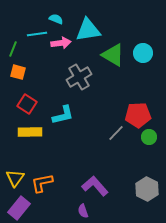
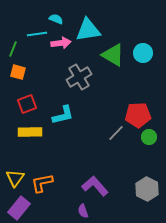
red square: rotated 36 degrees clockwise
